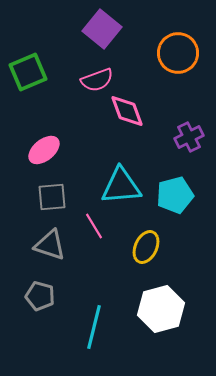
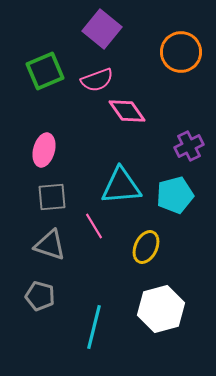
orange circle: moved 3 px right, 1 px up
green square: moved 17 px right, 1 px up
pink diamond: rotated 15 degrees counterclockwise
purple cross: moved 9 px down
pink ellipse: rotated 36 degrees counterclockwise
